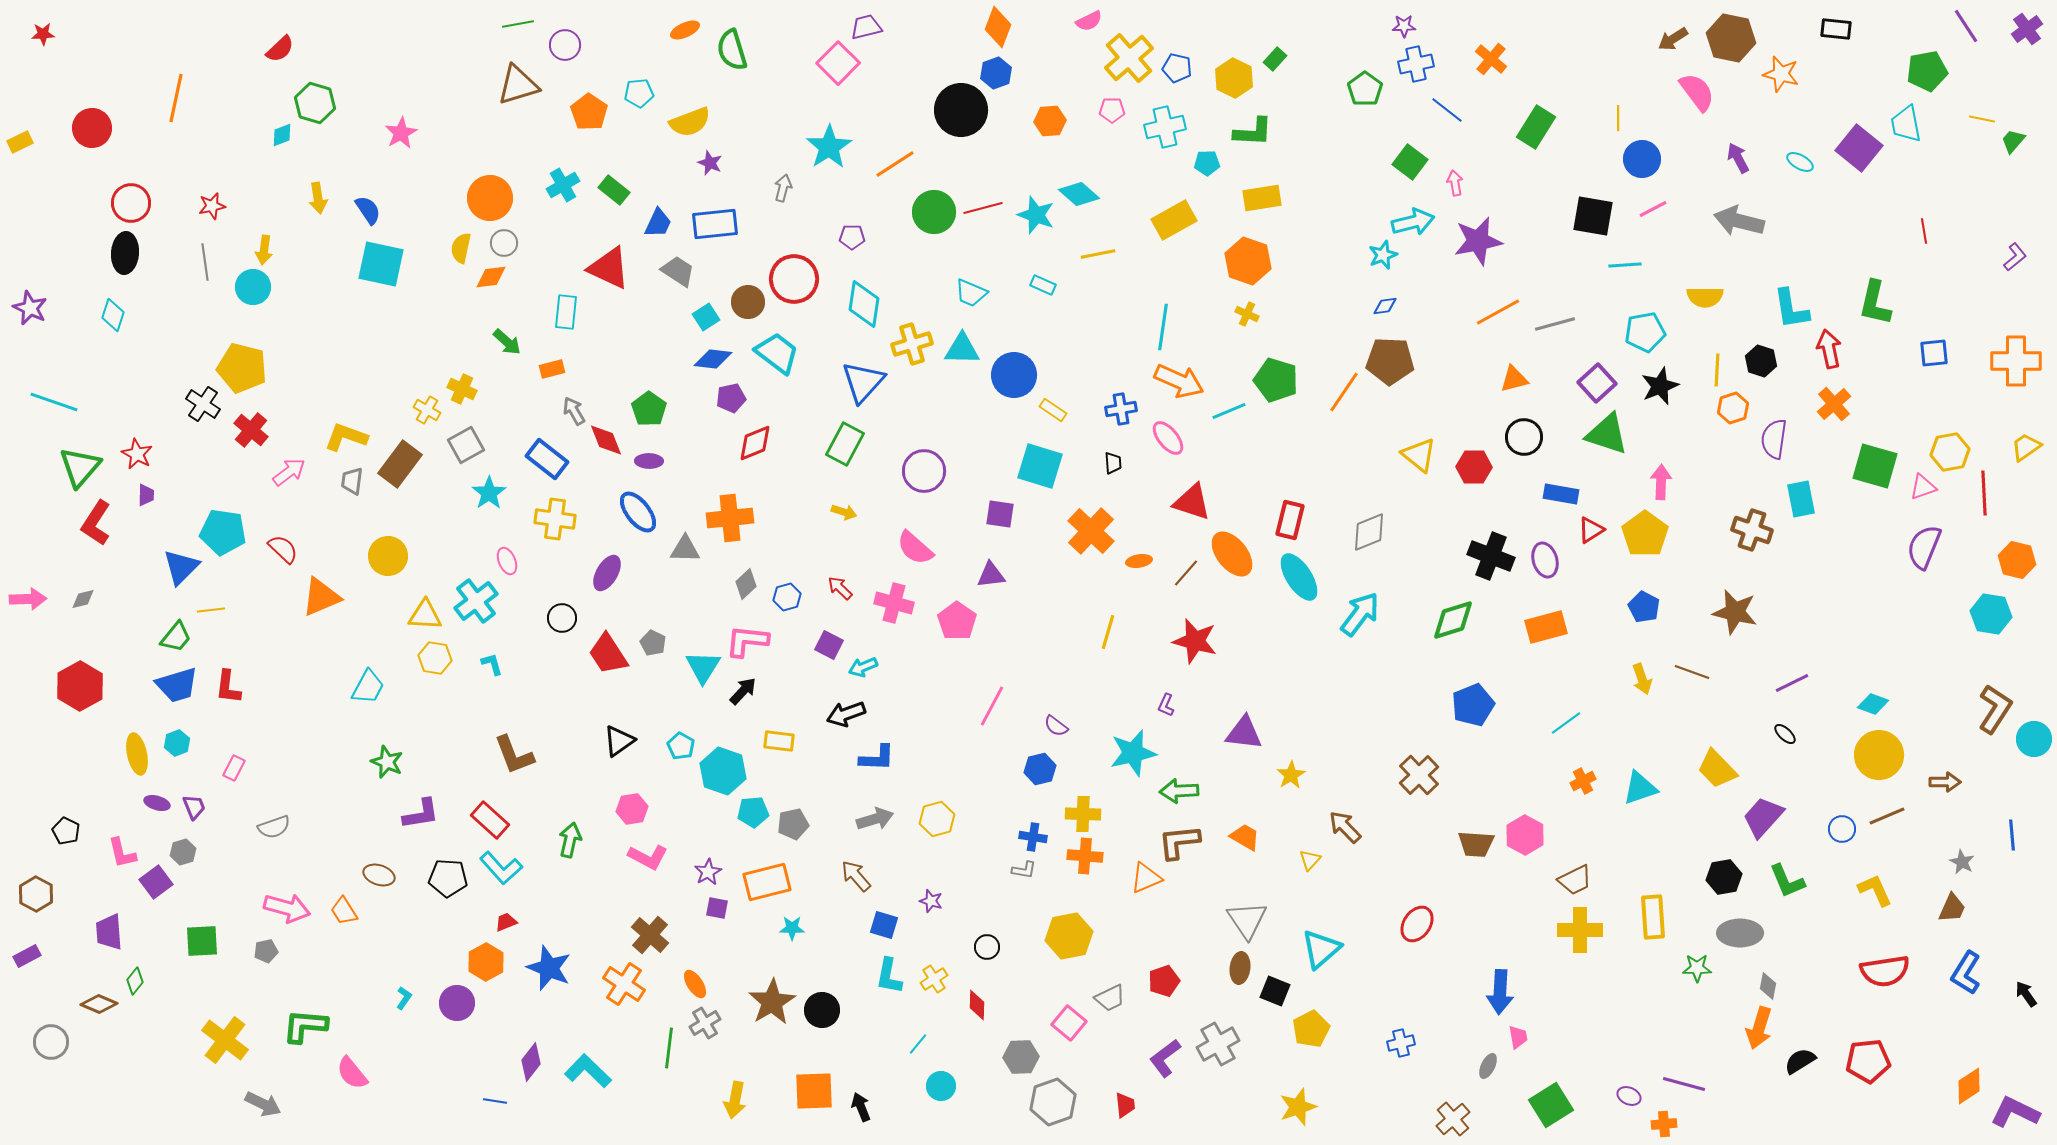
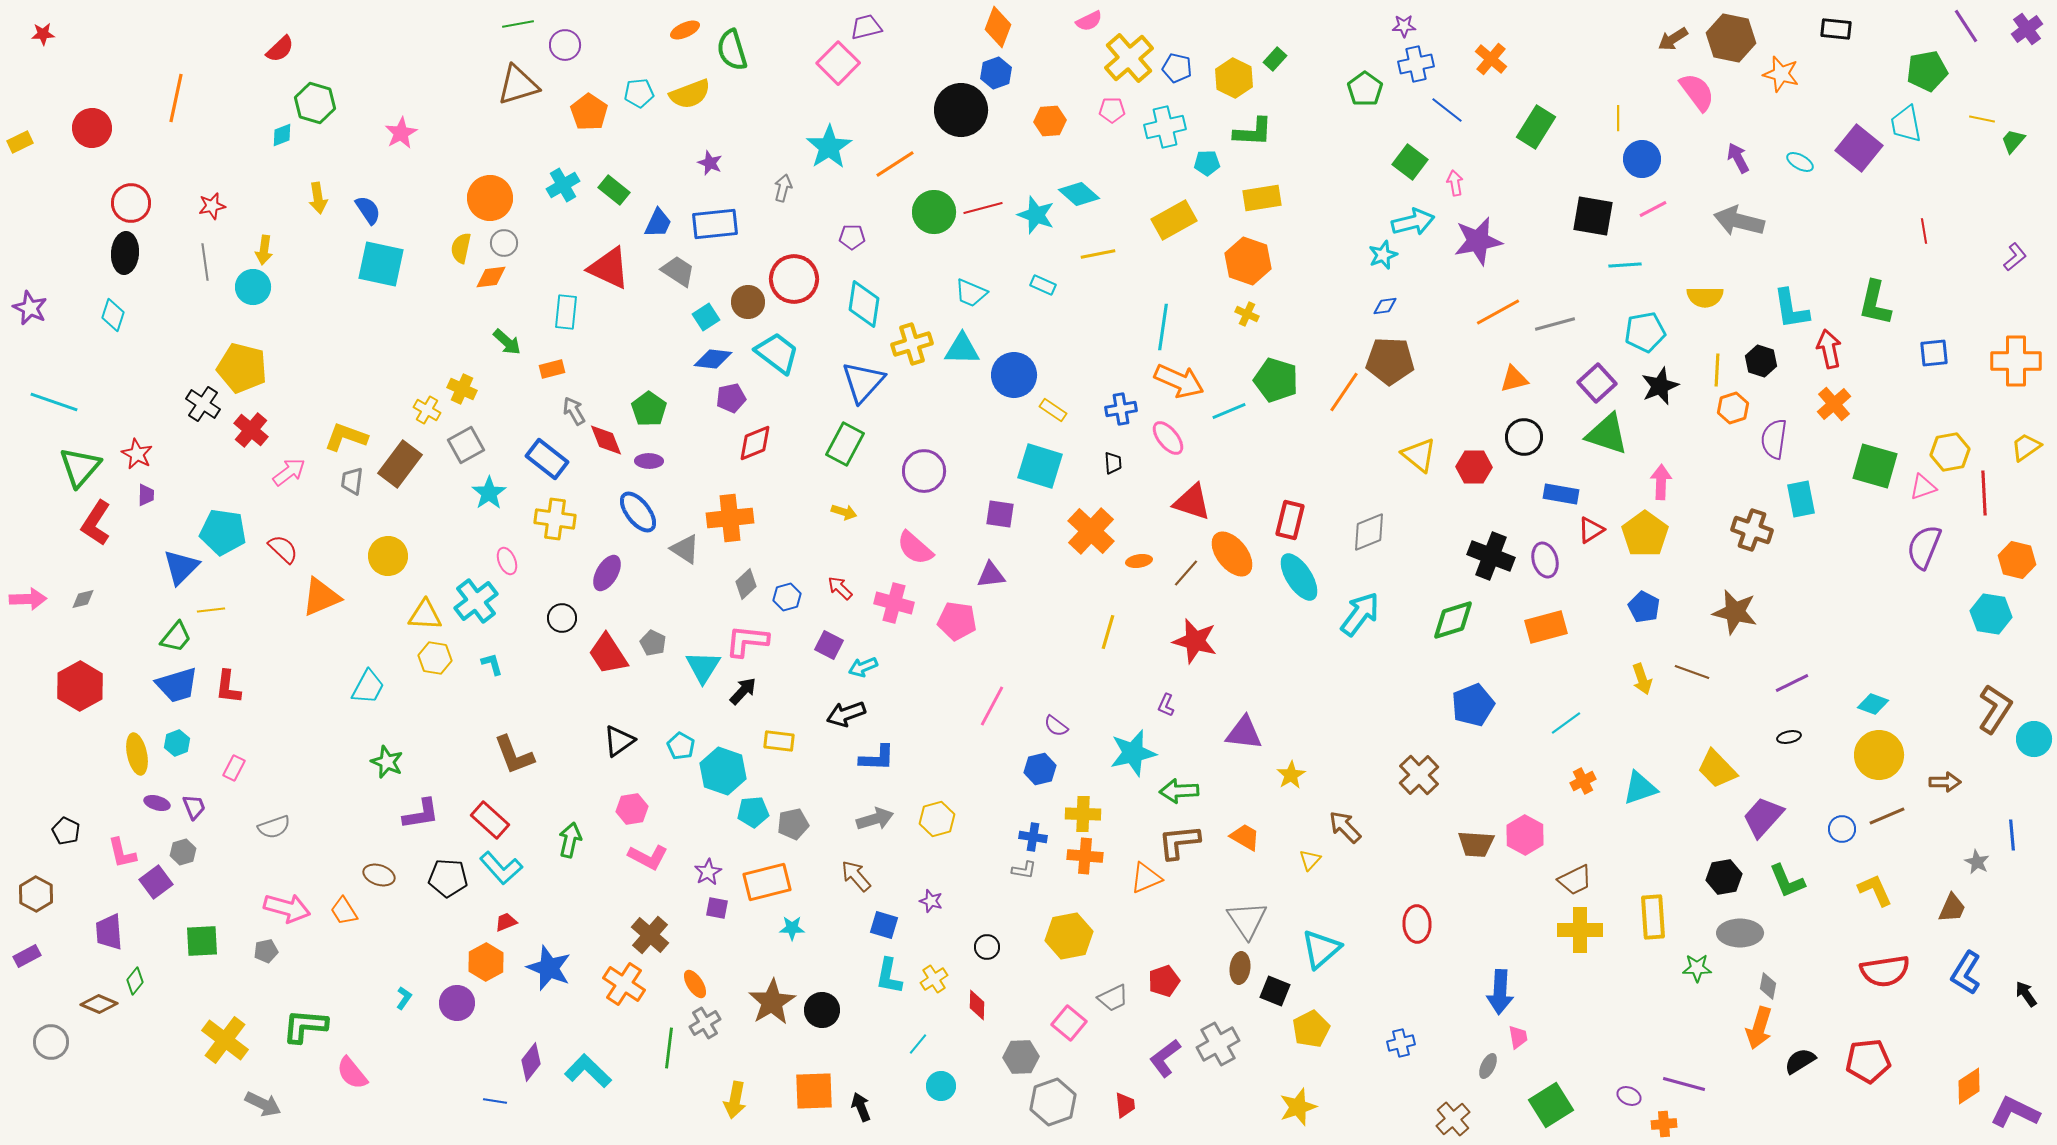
yellow semicircle at (690, 122): moved 28 px up
gray triangle at (685, 549): rotated 32 degrees clockwise
pink pentagon at (957, 621): rotated 27 degrees counterclockwise
black ellipse at (1785, 734): moved 4 px right, 3 px down; rotated 55 degrees counterclockwise
gray star at (1962, 862): moved 15 px right
red ellipse at (1417, 924): rotated 36 degrees counterclockwise
gray trapezoid at (1110, 998): moved 3 px right
